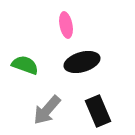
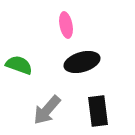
green semicircle: moved 6 px left
black rectangle: rotated 16 degrees clockwise
